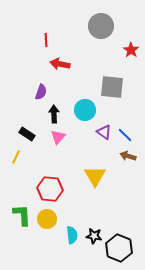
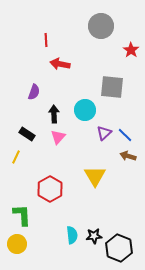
purple semicircle: moved 7 px left
purple triangle: moved 1 px down; rotated 42 degrees clockwise
red hexagon: rotated 25 degrees clockwise
yellow circle: moved 30 px left, 25 px down
black star: rotated 14 degrees counterclockwise
